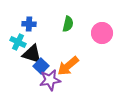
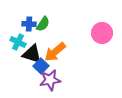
green semicircle: moved 25 px left; rotated 21 degrees clockwise
orange arrow: moved 13 px left, 14 px up
